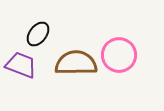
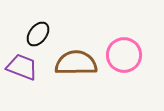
pink circle: moved 5 px right
purple trapezoid: moved 1 px right, 2 px down
